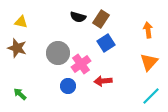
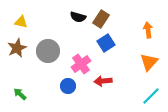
brown star: rotated 30 degrees clockwise
gray circle: moved 10 px left, 2 px up
